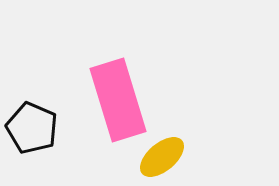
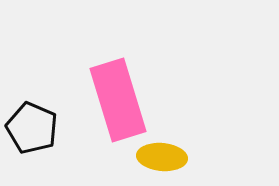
yellow ellipse: rotated 45 degrees clockwise
